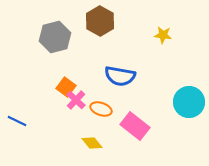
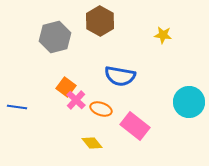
blue line: moved 14 px up; rotated 18 degrees counterclockwise
